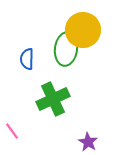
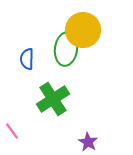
green cross: rotated 8 degrees counterclockwise
